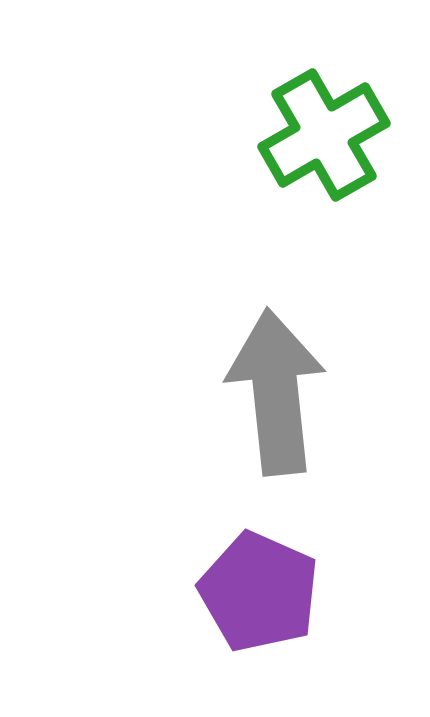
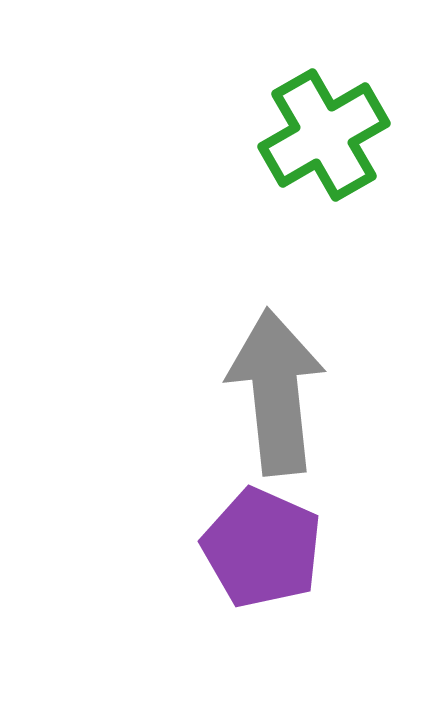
purple pentagon: moved 3 px right, 44 px up
